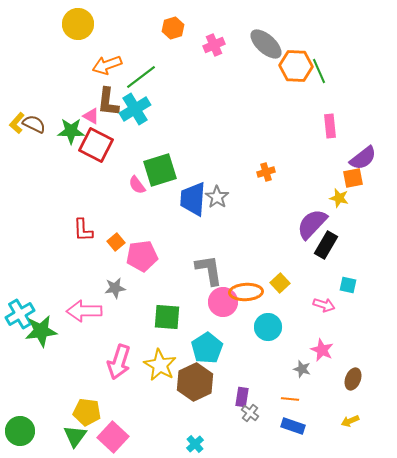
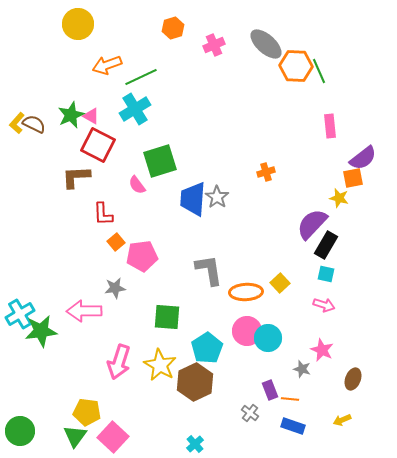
green line at (141, 77): rotated 12 degrees clockwise
brown L-shape at (108, 102): moved 32 px left, 75 px down; rotated 80 degrees clockwise
green star at (71, 131): moved 16 px up; rotated 24 degrees counterclockwise
red square at (96, 145): moved 2 px right
green square at (160, 170): moved 9 px up
red L-shape at (83, 230): moved 20 px right, 16 px up
cyan square at (348, 285): moved 22 px left, 11 px up
pink circle at (223, 302): moved 24 px right, 29 px down
cyan circle at (268, 327): moved 11 px down
purple rectangle at (242, 397): moved 28 px right, 7 px up; rotated 30 degrees counterclockwise
yellow arrow at (350, 421): moved 8 px left, 1 px up
